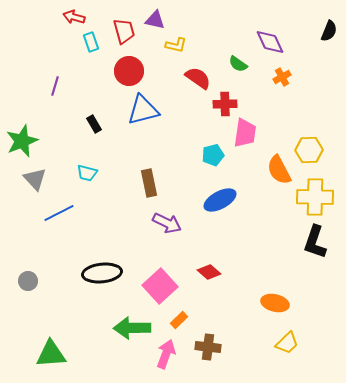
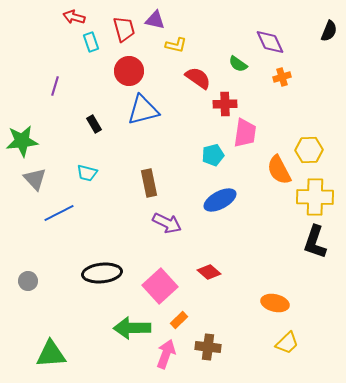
red trapezoid: moved 2 px up
orange cross: rotated 12 degrees clockwise
green star: rotated 16 degrees clockwise
